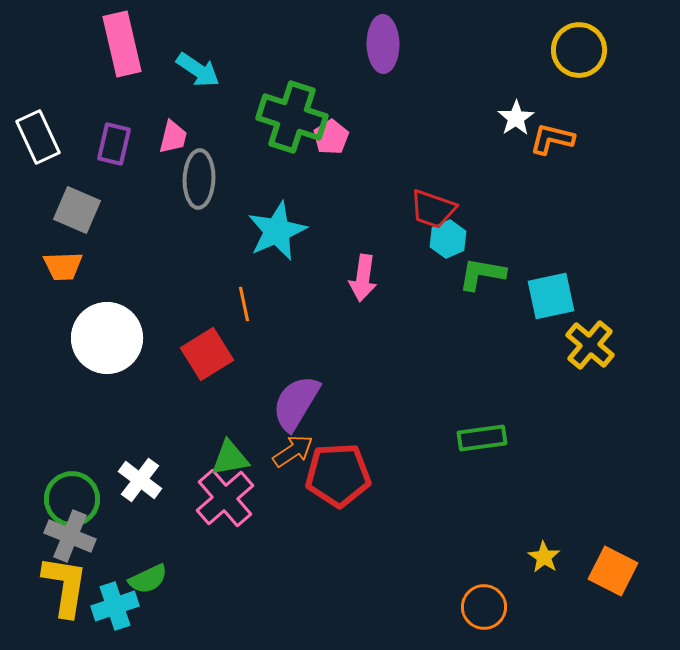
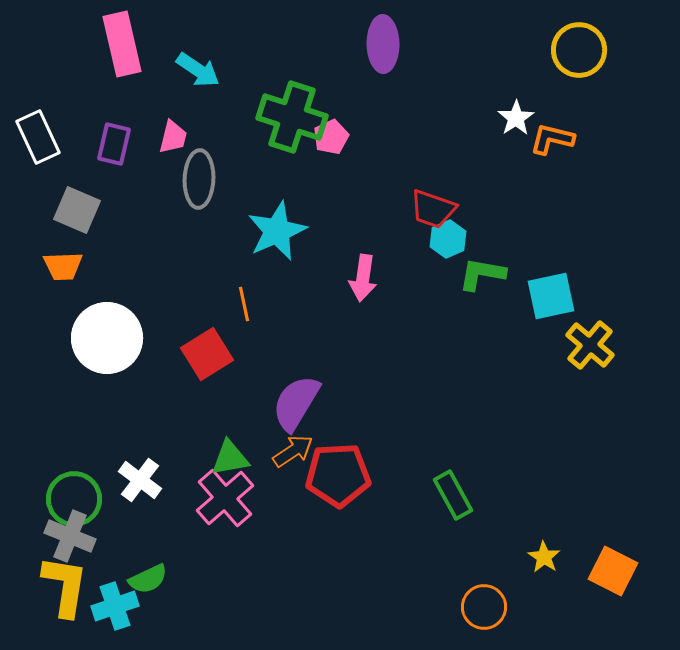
pink pentagon: rotated 8 degrees clockwise
green rectangle: moved 29 px left, 57 px down; rotated 69 degrees clockwise
green circle: moved 2 px right
